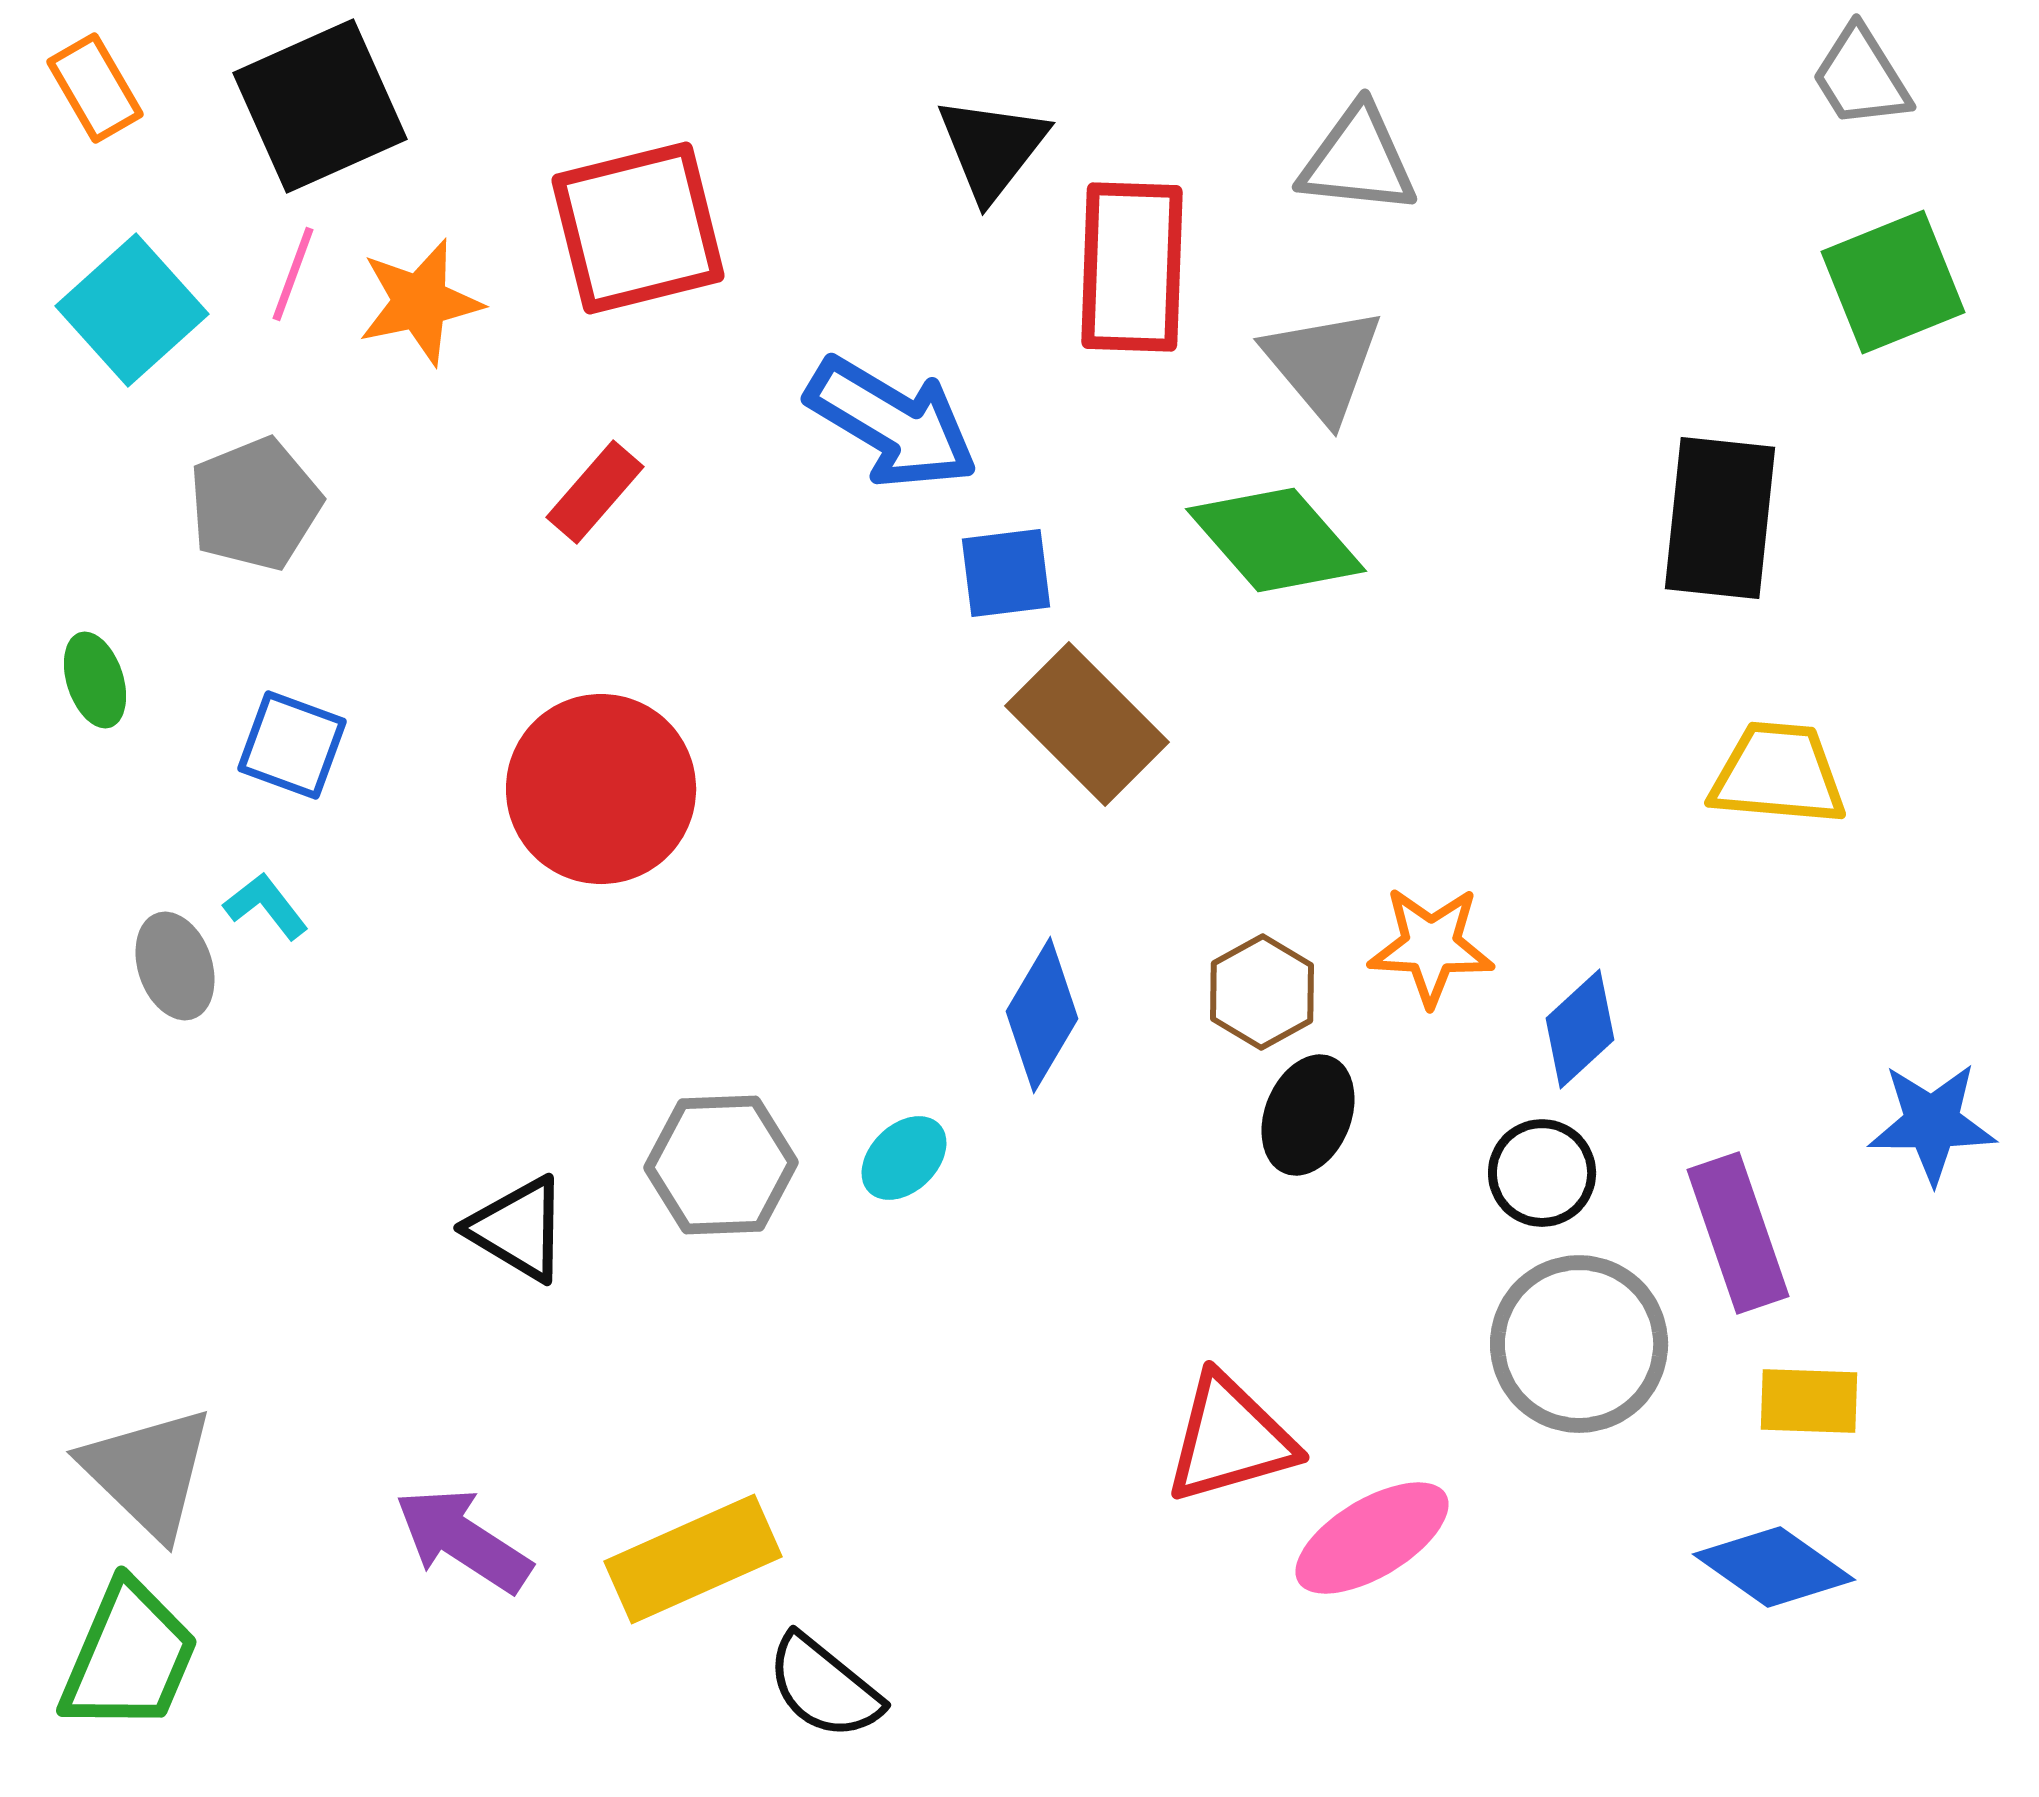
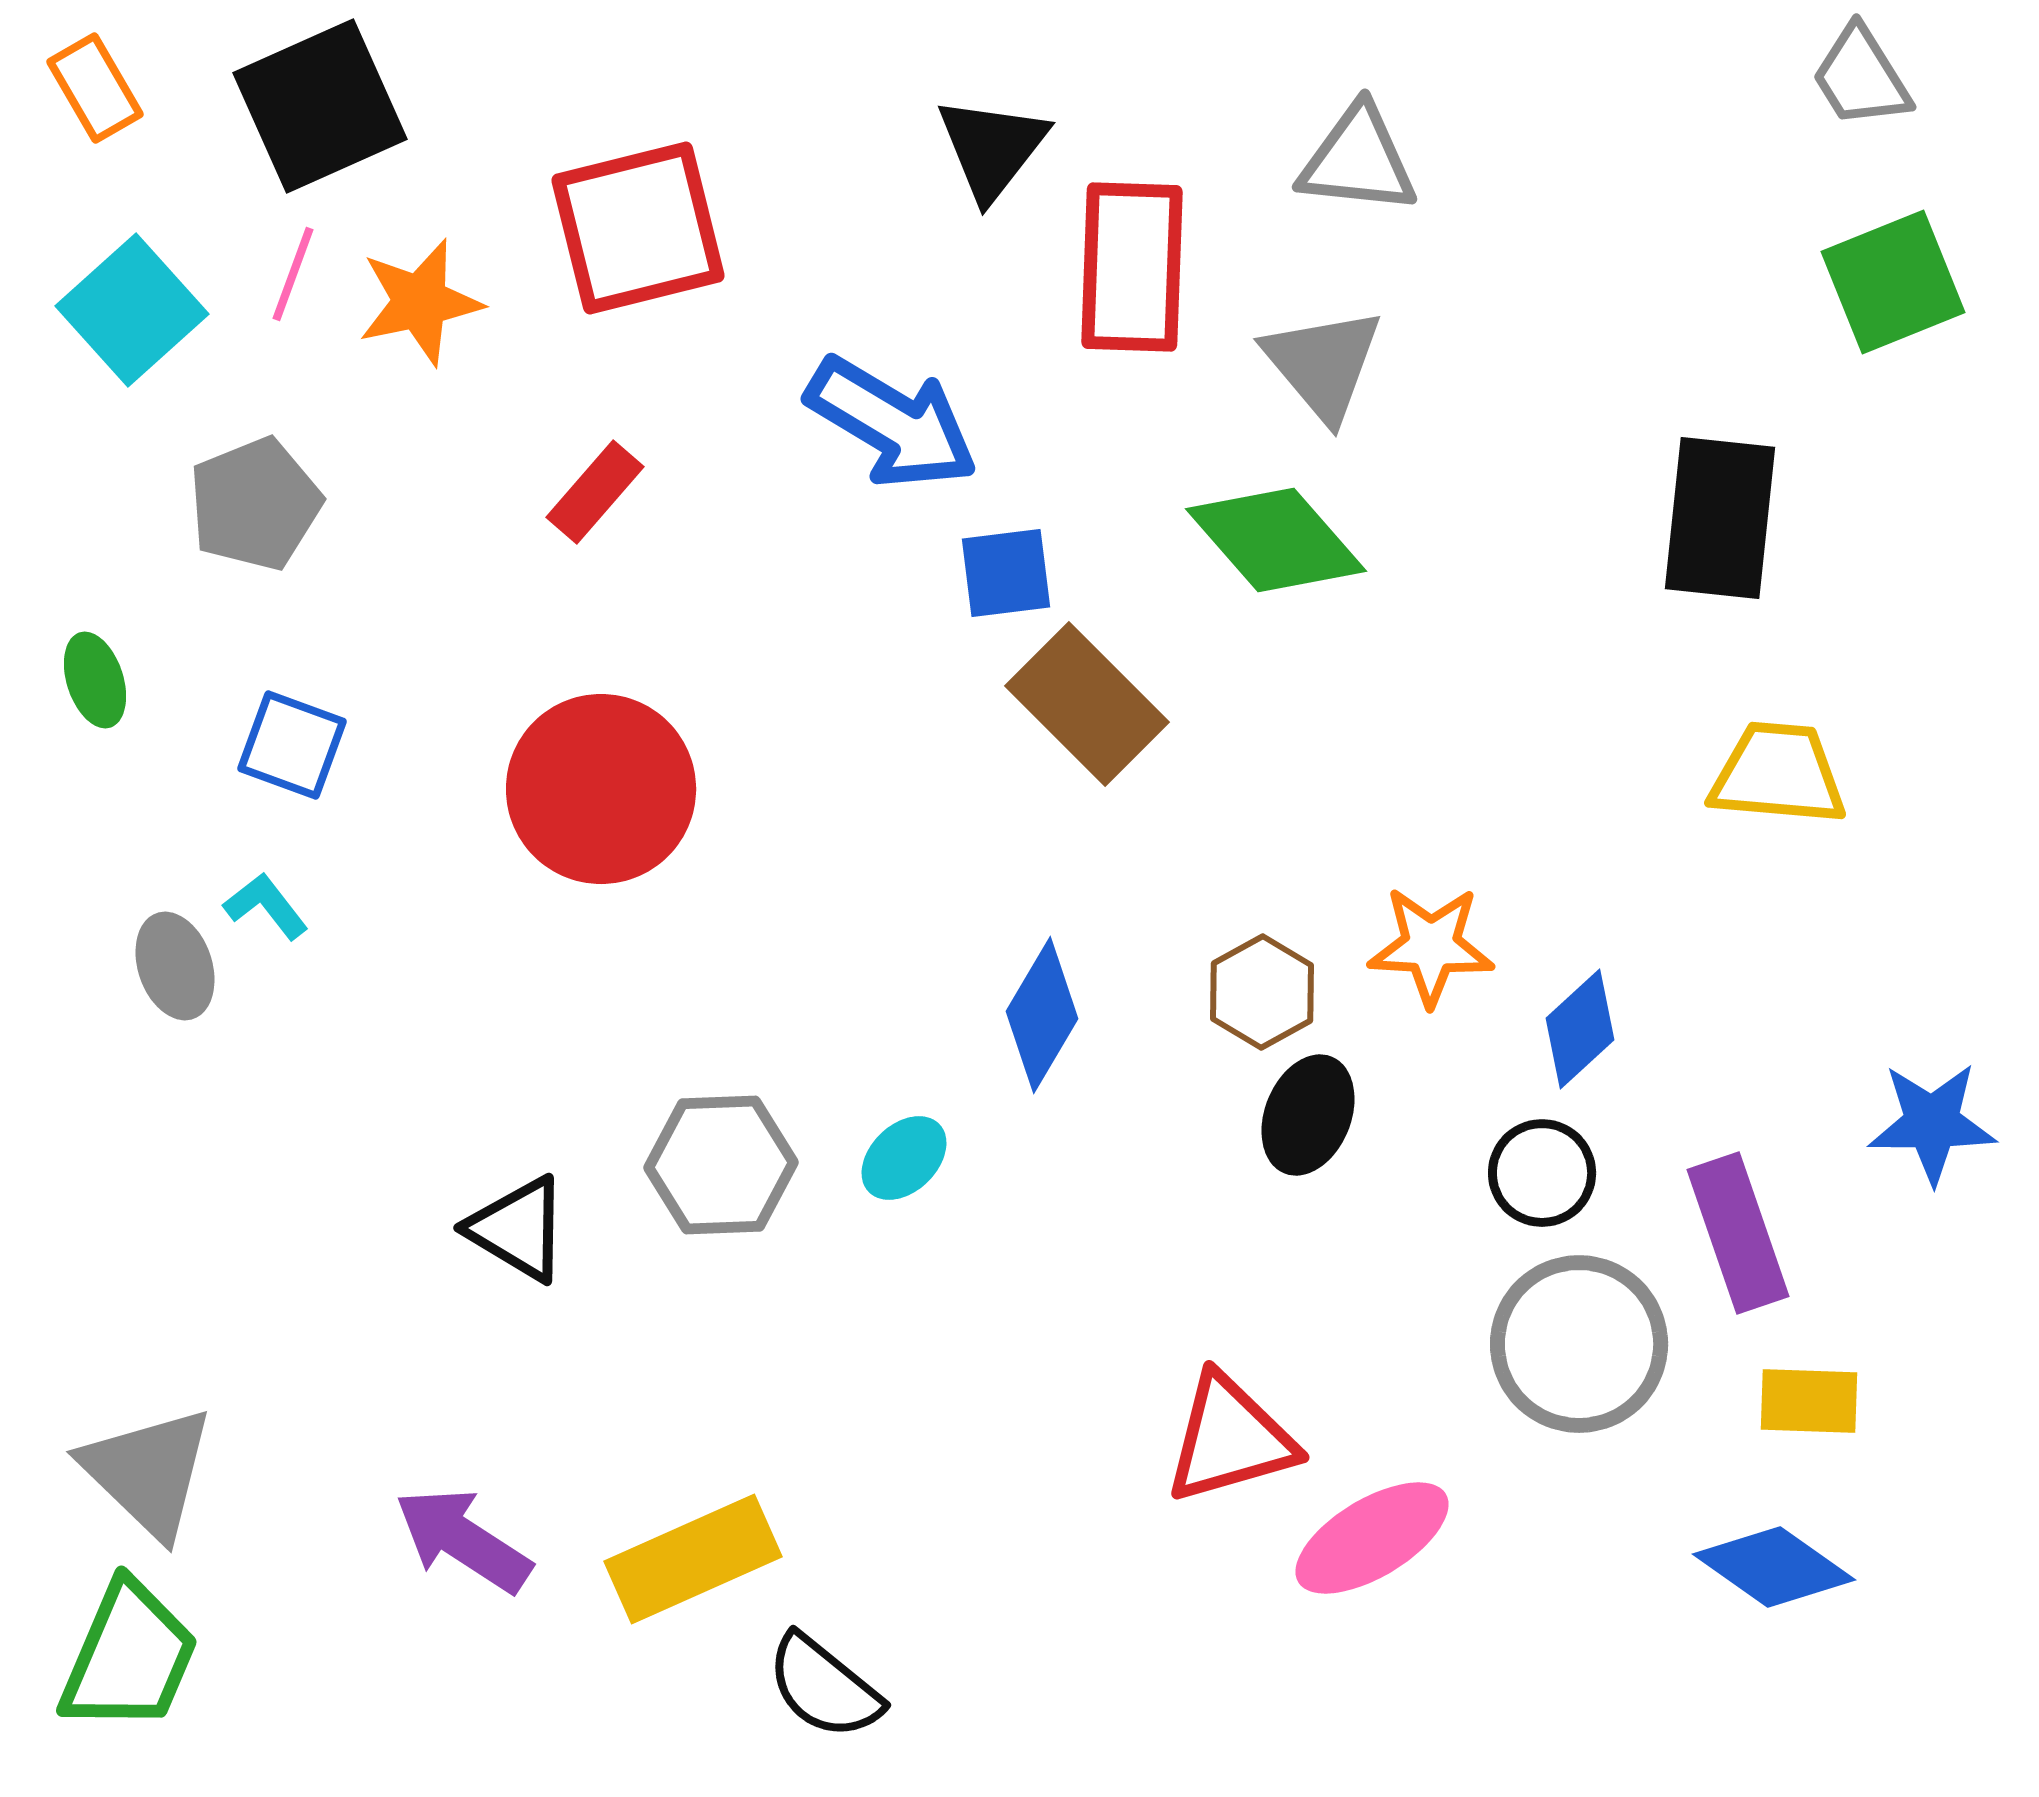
brown rectangle at (1087, 724): moved 20 px up
